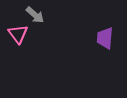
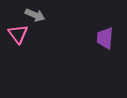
gray arrow: rotated 18 degrees counterclockwise
